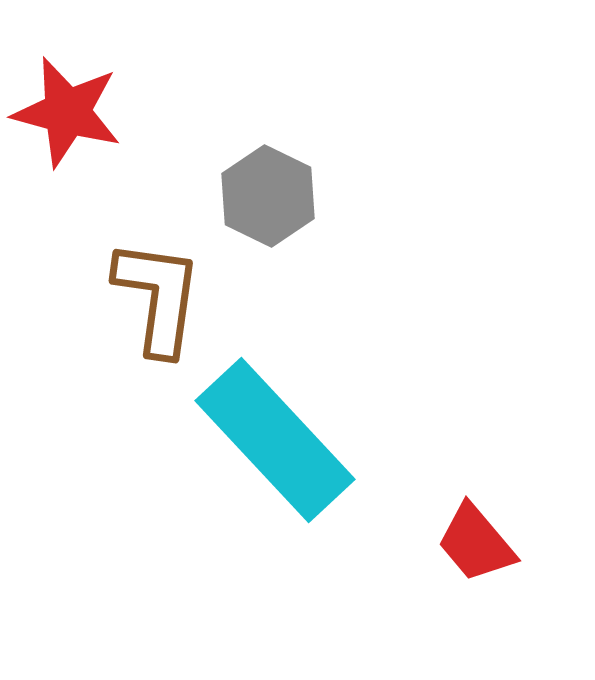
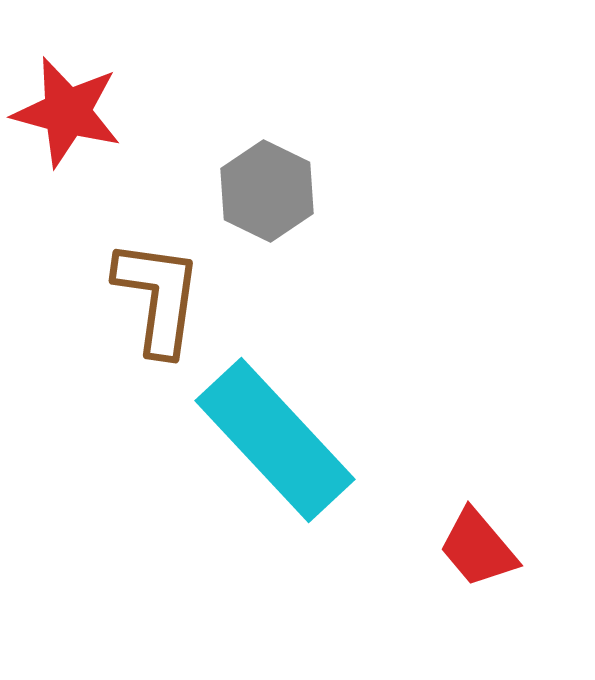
gray hexagon: moved 1 px left, 5 px up
red trapezoid: moved 2 px right, 5 px down
